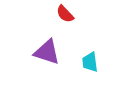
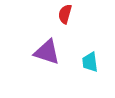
red semicircle: rotated 60 degrees clockwise
